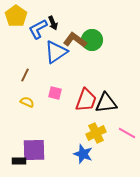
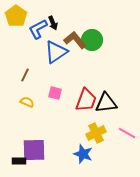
brown L-shape: rotated 15 degrees clockwise
